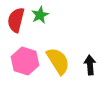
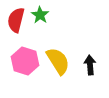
green star: rotated 12 degrees counterclockwise
